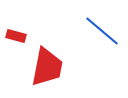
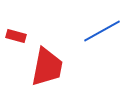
blue line: rotated 69 degrees counterclockwise
